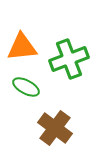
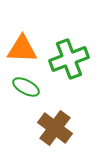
orange triangle: moved 2 px down; rotated 8 degrees clockwise
